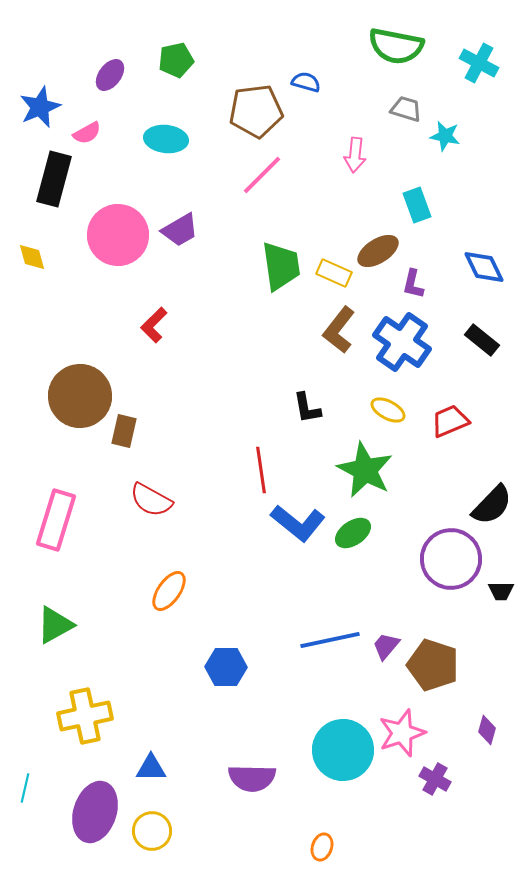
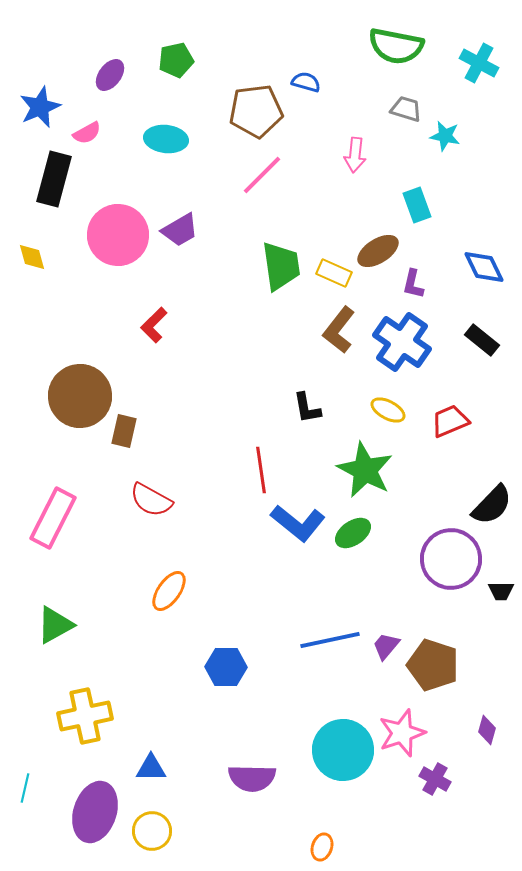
pink rectangle at (56, 520): moved 3 px left, 2 px up; rotated 10 degrees clockwise
